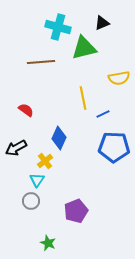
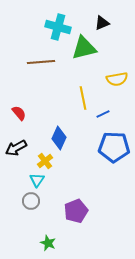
yellow semicircle: moved 2 px left, 1 px down
red semicircle: moved 7 px left, 3 px down; rotated 14 degrees clockwise
